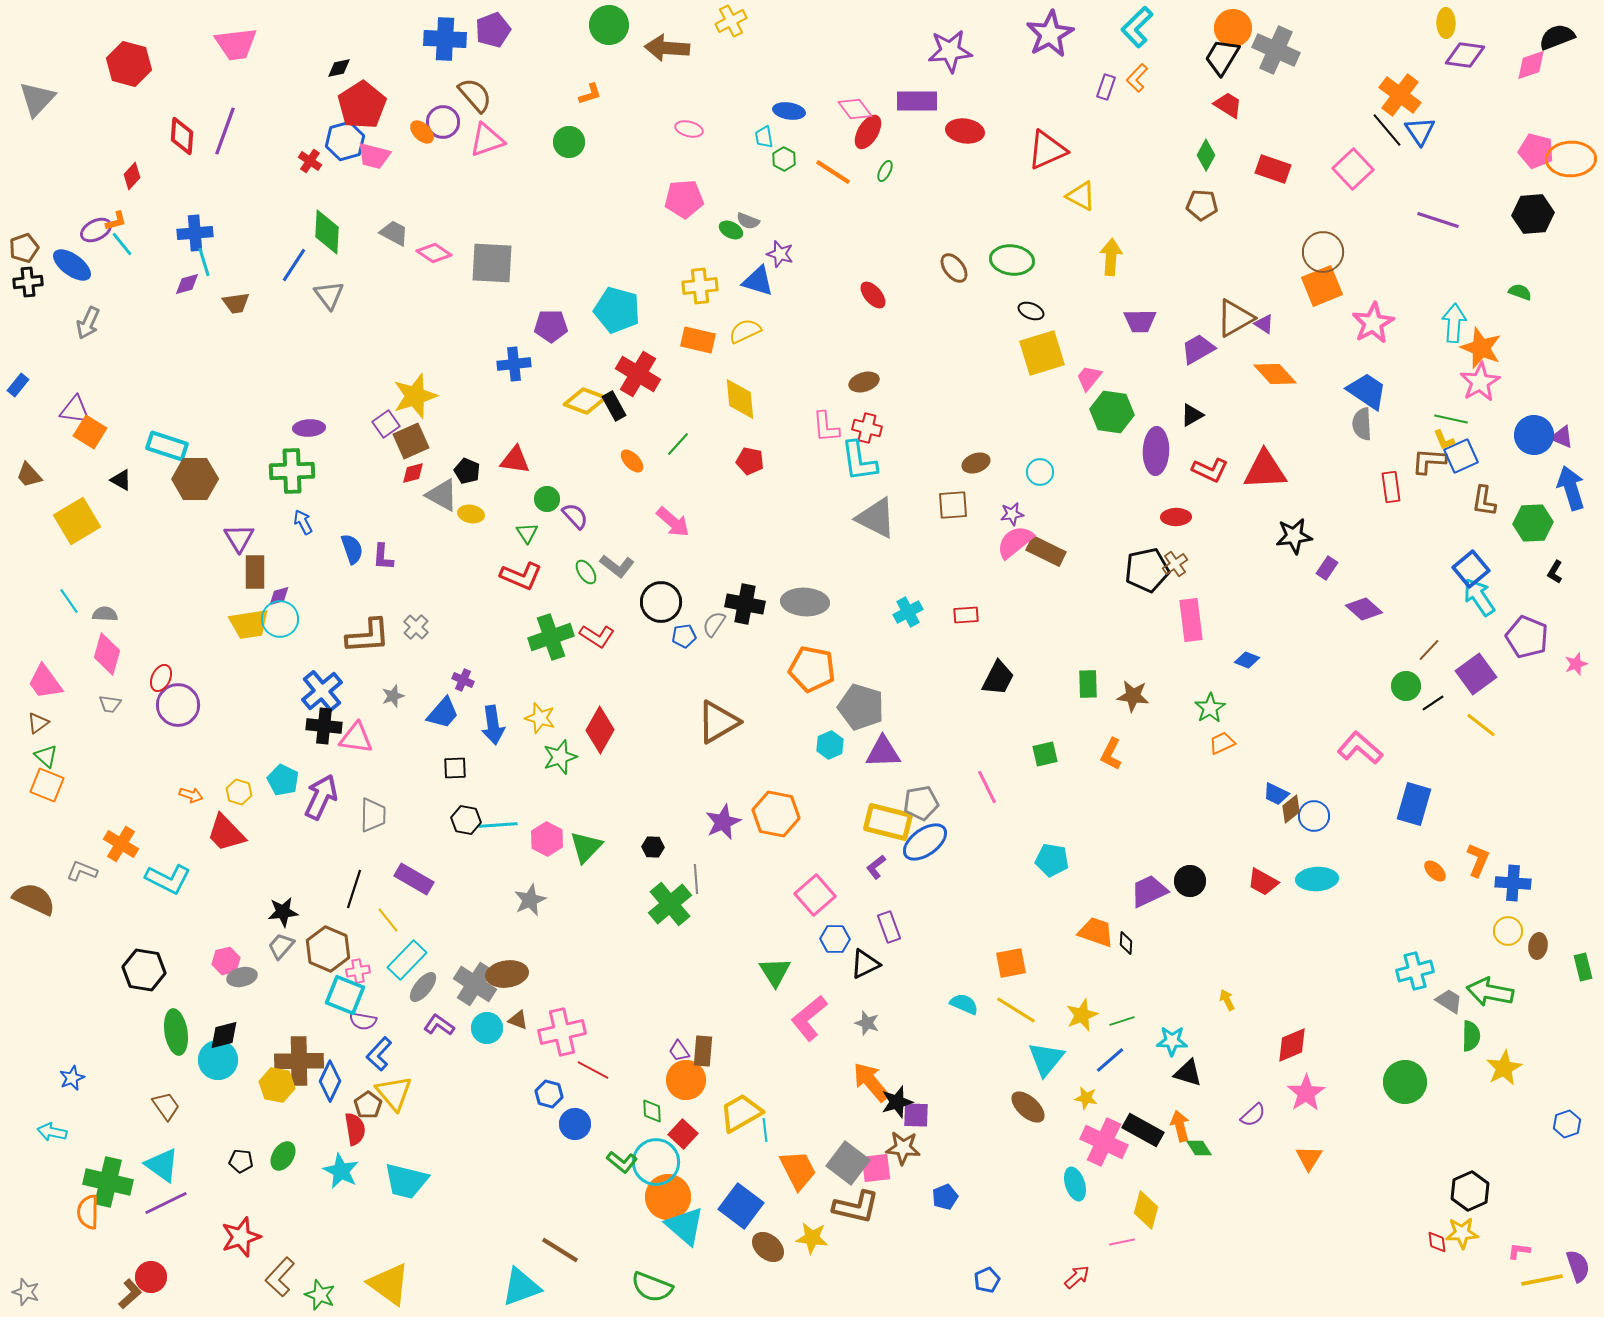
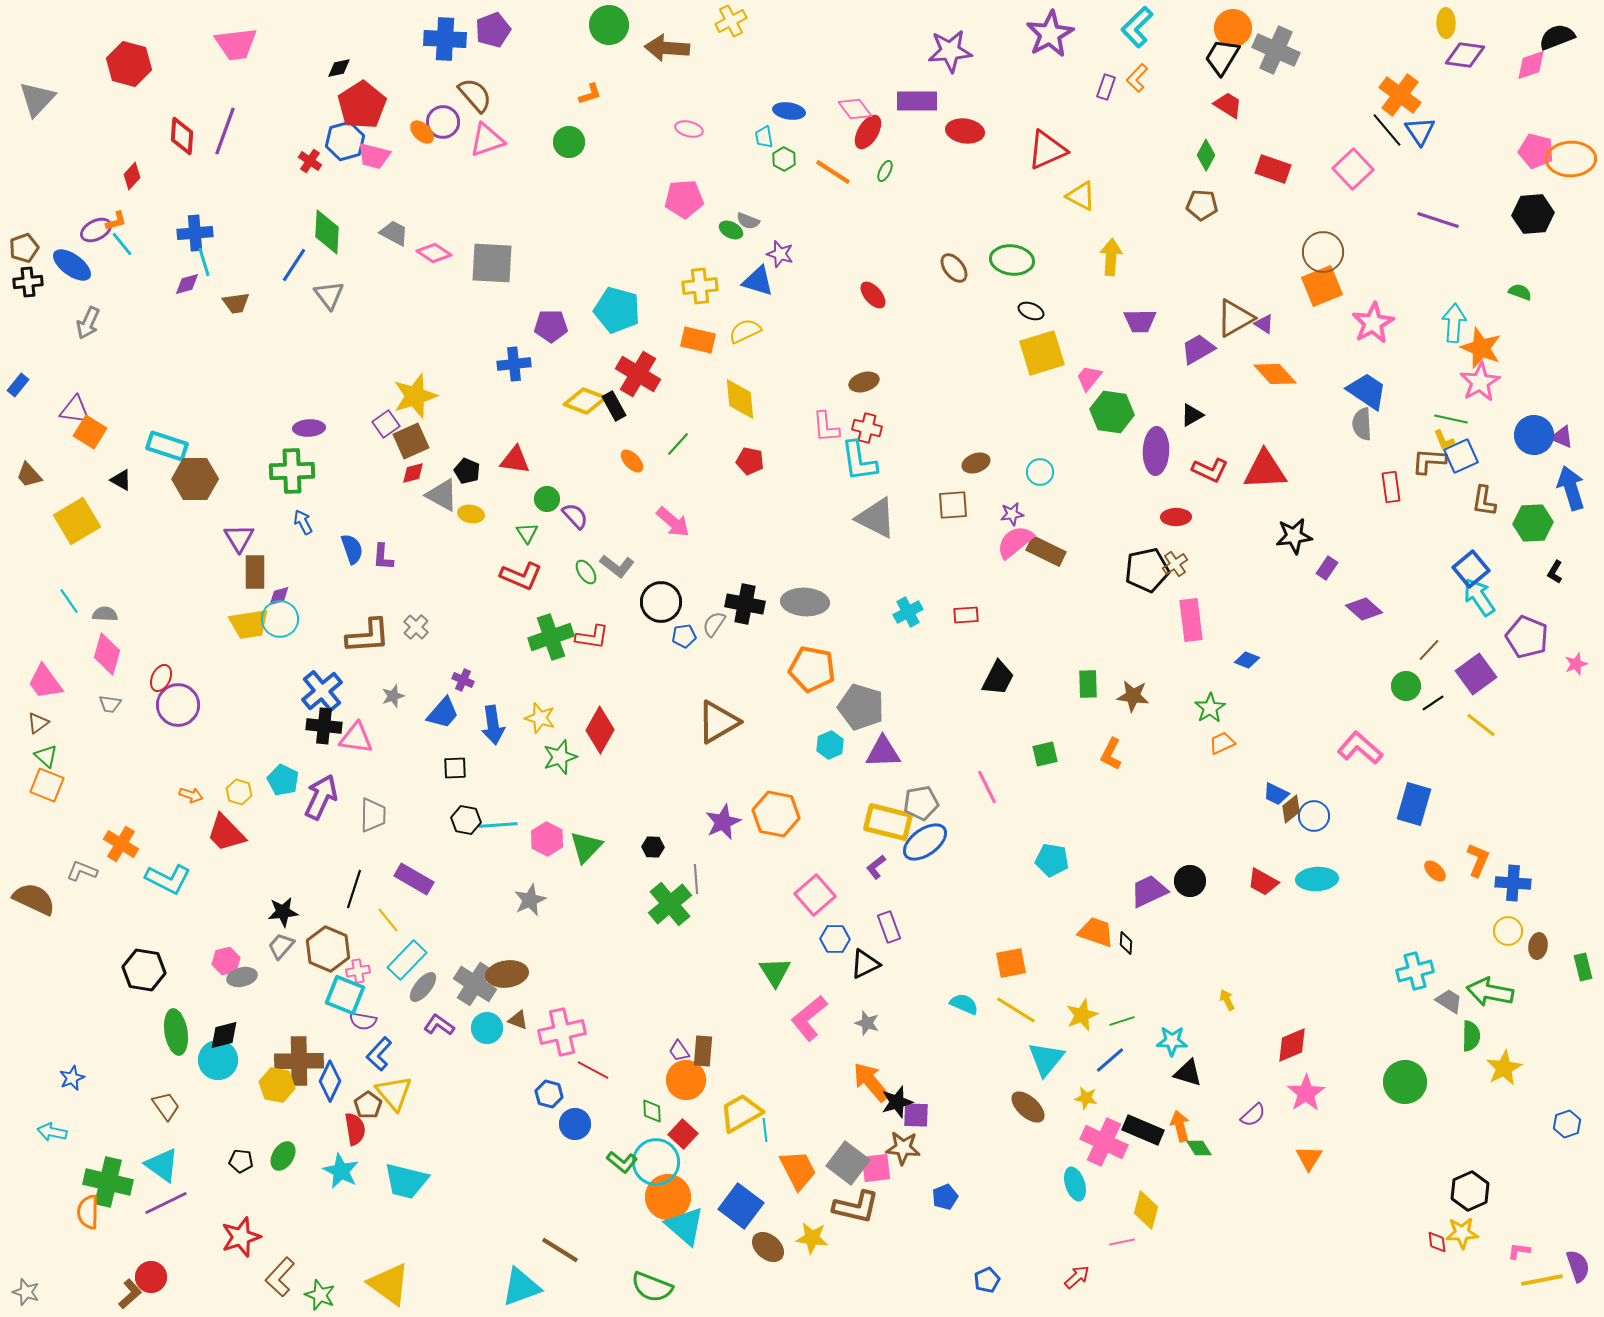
red L-shape at (597, 636): moved 5 px left, 1 px down; rotated 24 degrees counterclockwise
black rectangle at (1143, 1130): rotated 6 degrees counterclockwise
